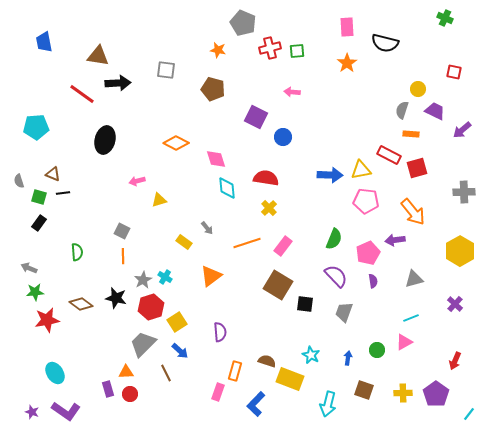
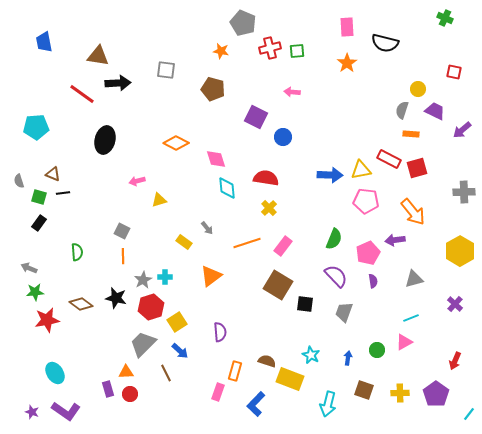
orange star at (218, 50): moved 3 px right, 1 px down
red rectangle at (389, 155): moved 4 px down
cyan cross at (165, 277): rotated 32 degrees counterclockwise
yellow cross at (403, 393): moved 3 px left
